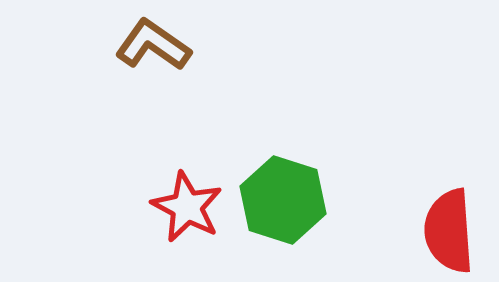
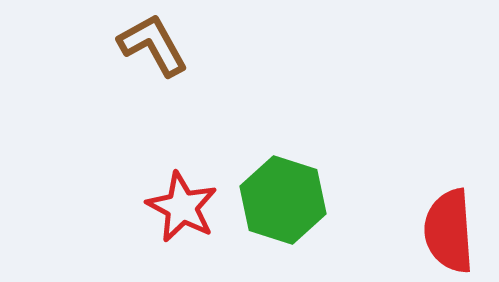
brown L-shape: rotated 26 degrees clockwise
red star: moved 5 px left
